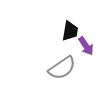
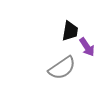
purple arrow: moved 1 px right, 1 px down
